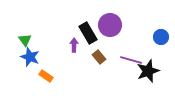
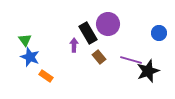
purple circle: moved 2 px left, 1 px up
blue circle: moved 2 px left, 4 px up
